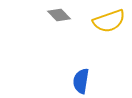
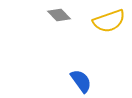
blue semicircle: rotated 135 degrees clockwise
